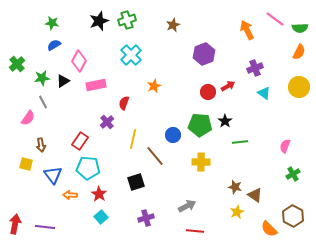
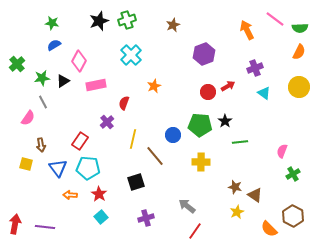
pink semicircle at (285, 146): moved 3 px left, 5 px down
blue triangle at (53, 175): moved 5 px right, 7 px up
gray arrow at (187, 206): rotated 114 degrees counterclockwise
red line at (195, 231): rotated 60 degrees counterclockwise
